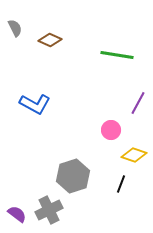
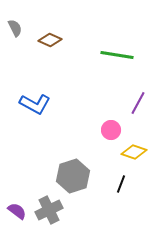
yellow diamond: moved 3 px up
purple semicircle: moved 3 px up
